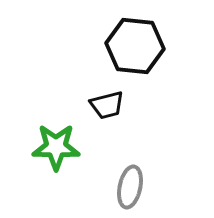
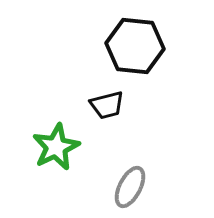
green star: rotated 27 degrees counterclockwise
gray ellipse: rotated 15 degrees clockwise
